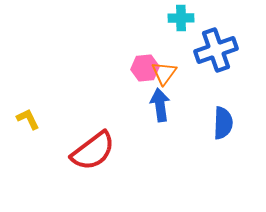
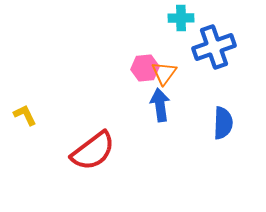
blue cross: moved 2 px left, 3 px up
yellow L-shape: moved 3 px left, 4 px up
